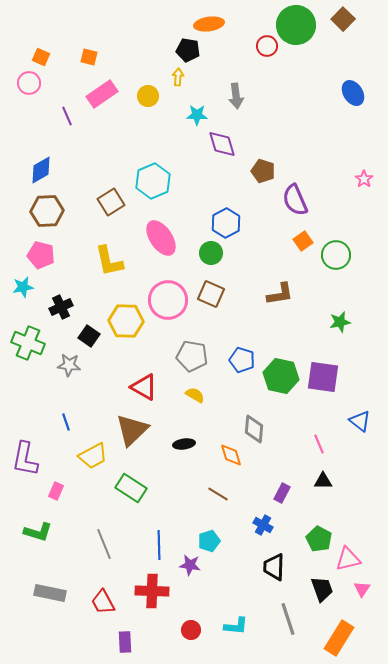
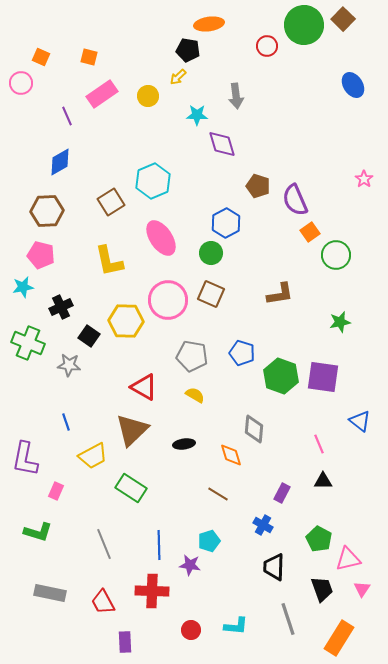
green circle at (296, 25): moved 8 px right
yellow arrow at (178, 77): rotated 138 degrees counterclockwise
pink circle at (29, 83): moved 8 px left
blue ellipse at (353, 93): moved 8 px up
blue diamond at (41, 170): moved 19 px right, 8 px up
brown pentagon at (263, 171): moved 5 px left, 15 px down
orange square at (303, 241): moved 7 px right, 9 px up
blue pentagon at (242, 360): moved 7 px up
green hexagon at (281, 376): rotated 8 degrees clockwise
